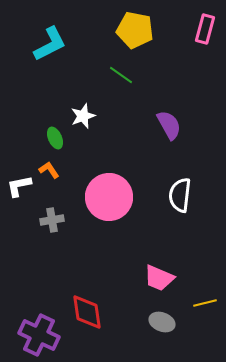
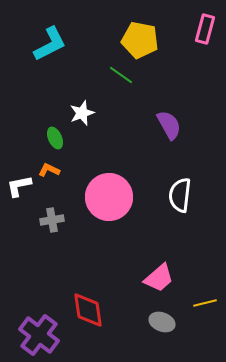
yellow pentagon: moved 5 px right, 10 px down
white star: moved 1 px left, 3 px up
orange L-shape: rotated 30 degrees counterclockwise
pink trapezoid: rotated 64 degrees counterclockwise
red diamond: moved 1 px right, 2 px up
purple cross: rotated 12 degrees clockwise
